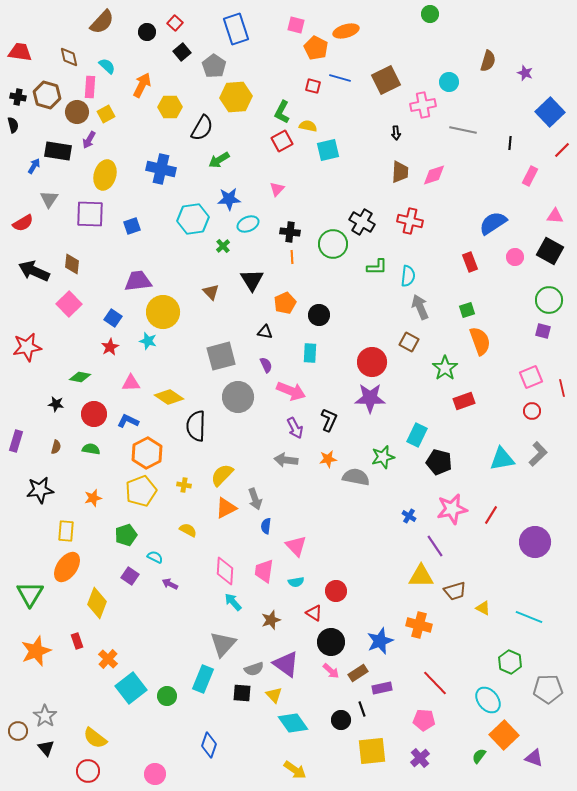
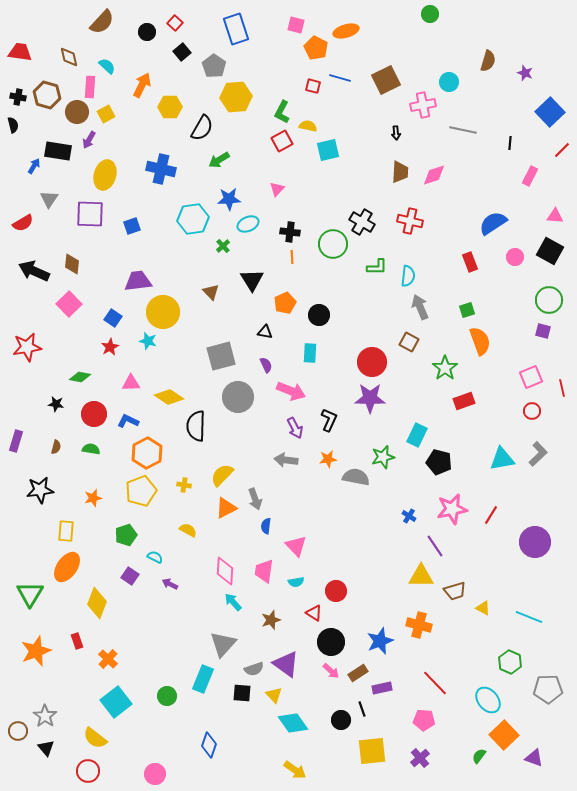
cyan square at (131, 688): moved 15 px left, 14 px down
